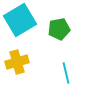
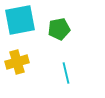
cyan square: rotated 20 degrees clockwise
